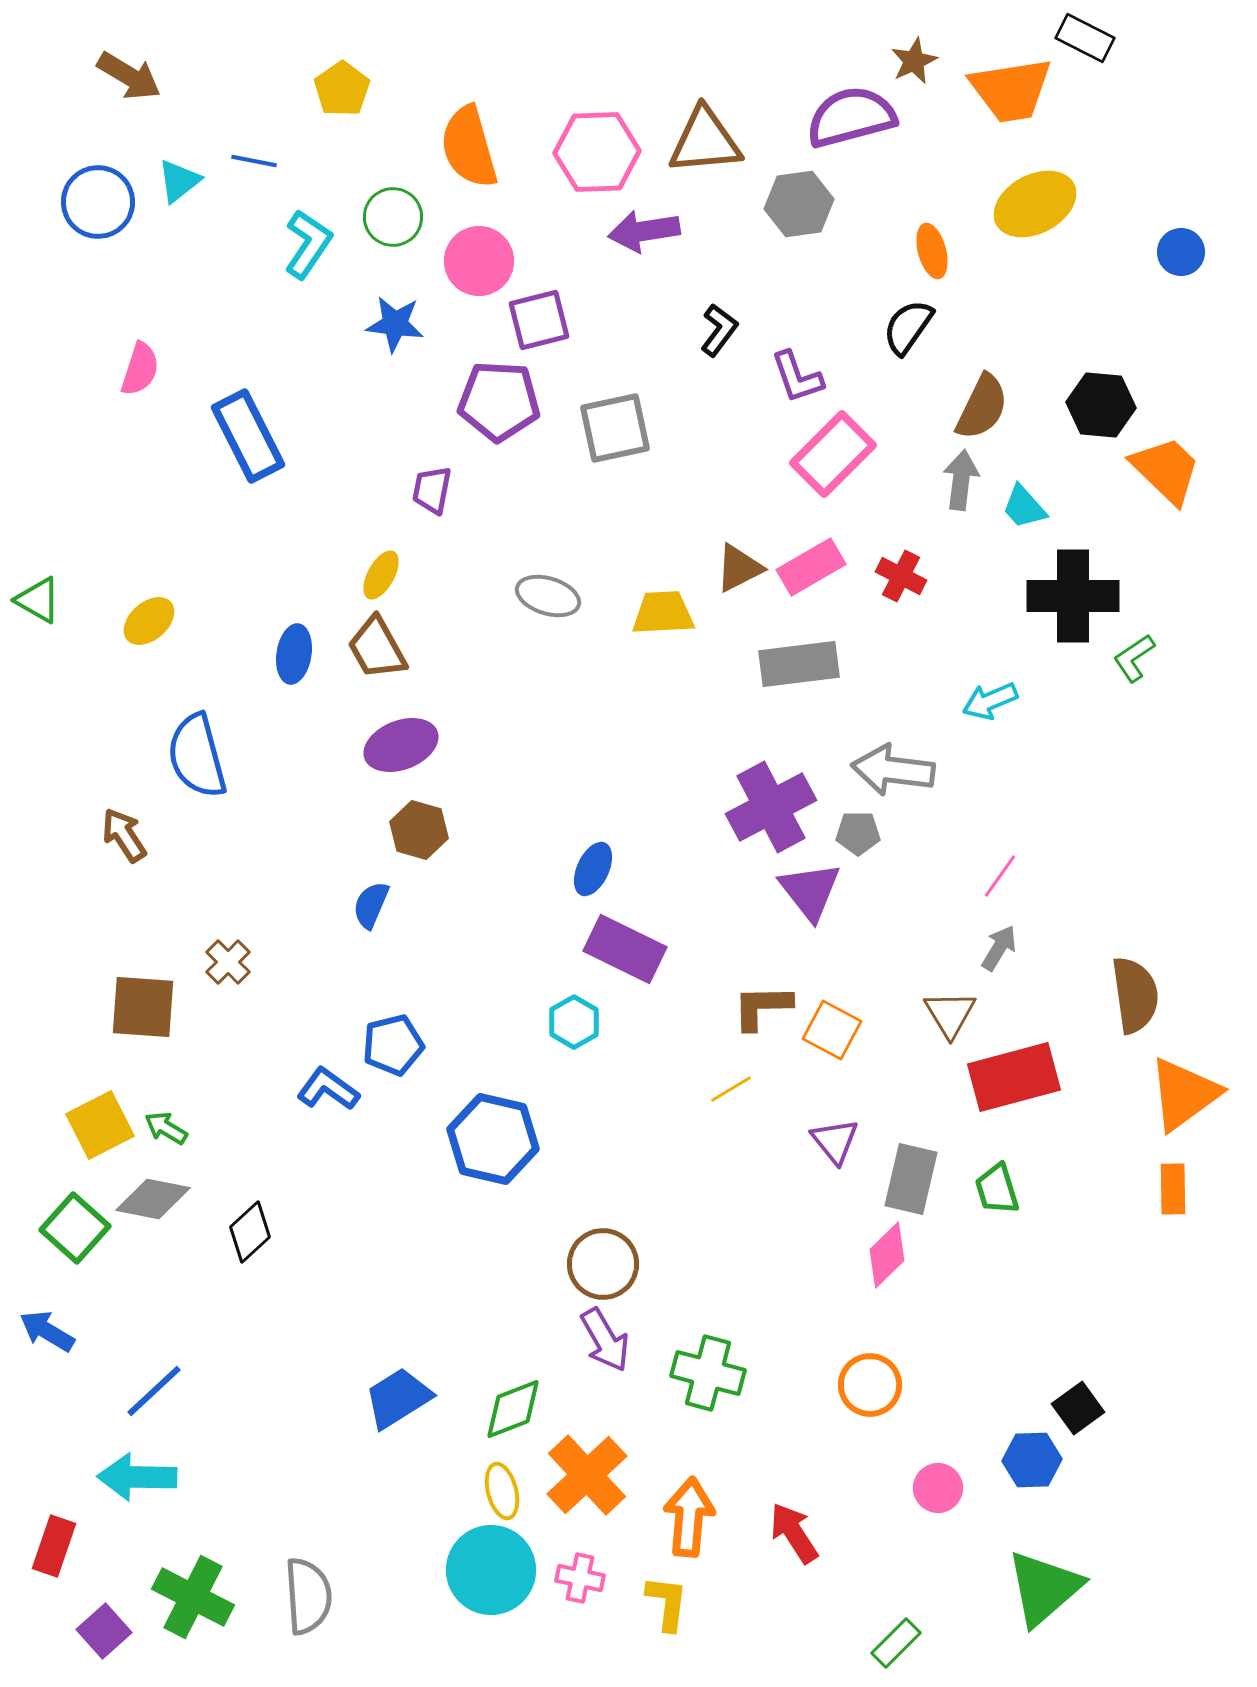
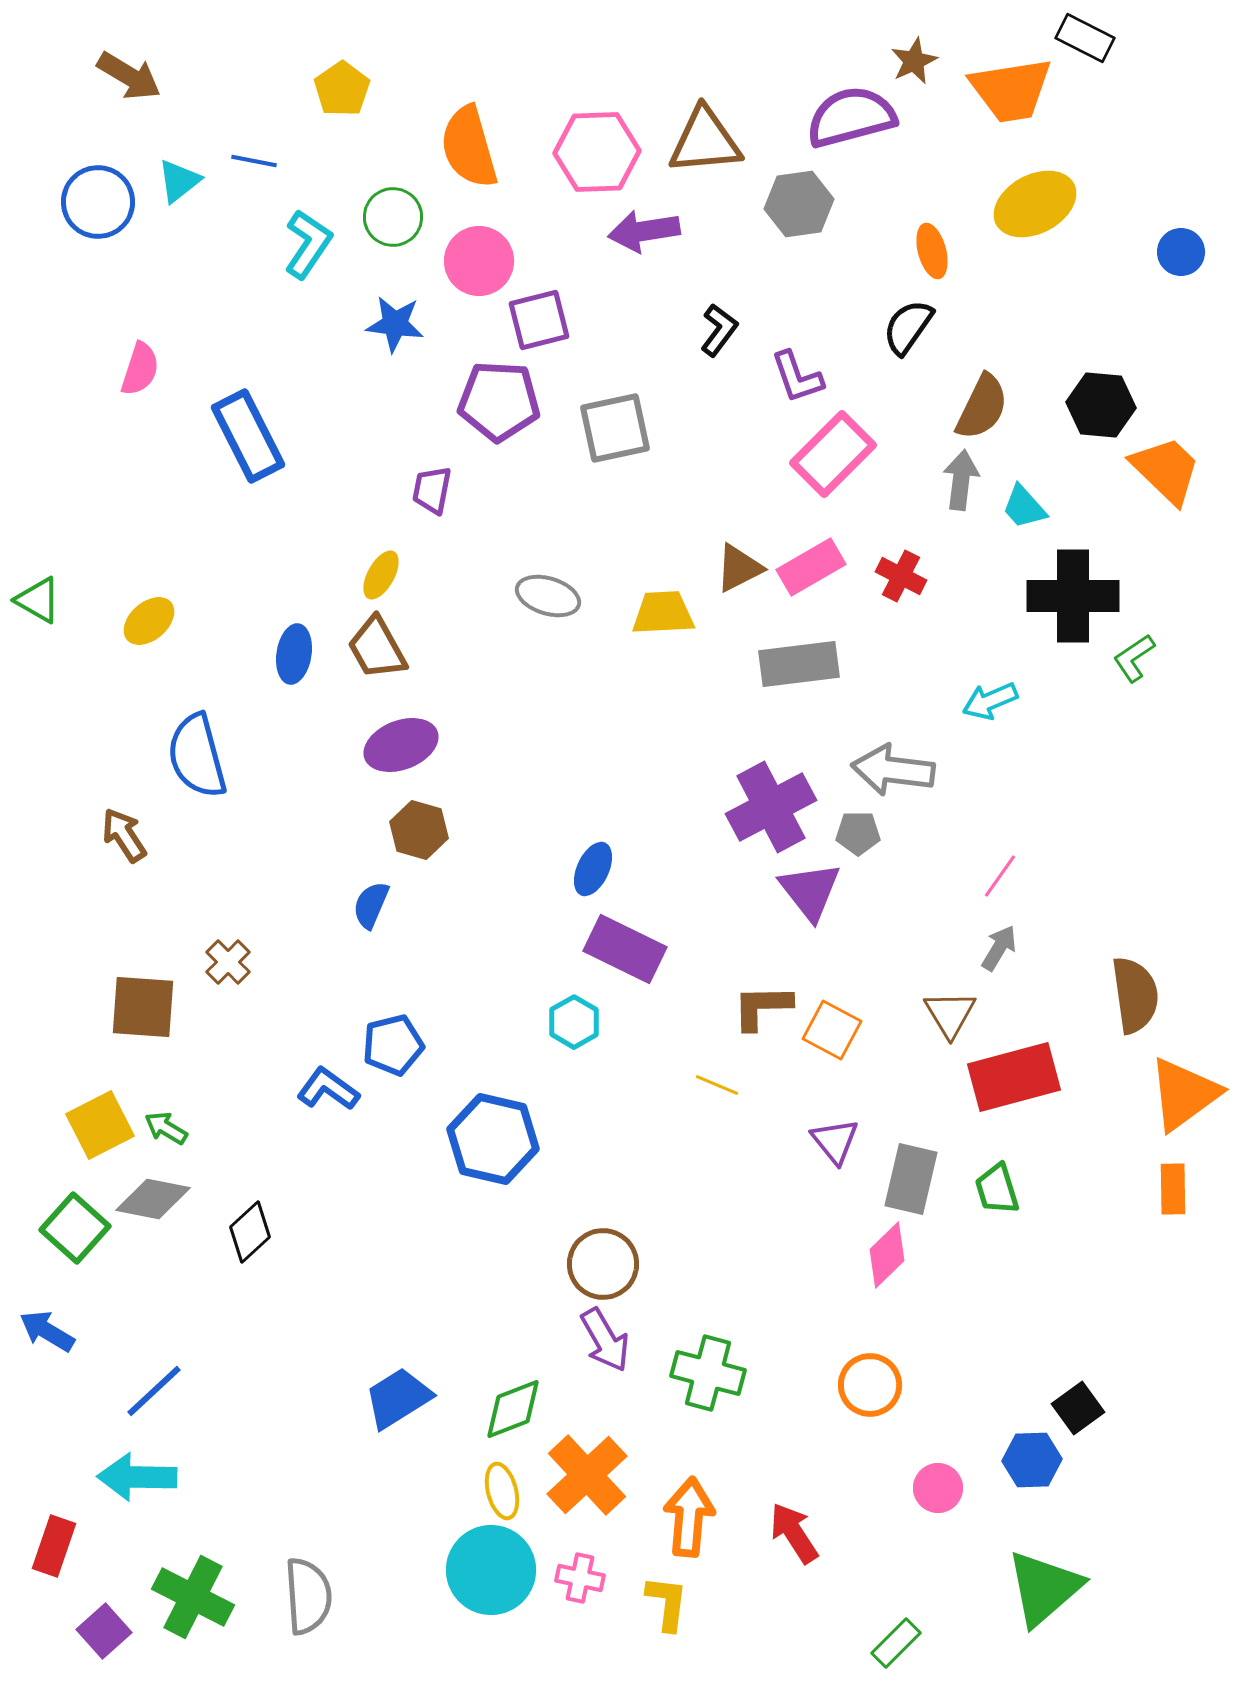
yellow line at (731, 1089): moved 14 px left, 4 px up; rotated 54 degrees clockwise
